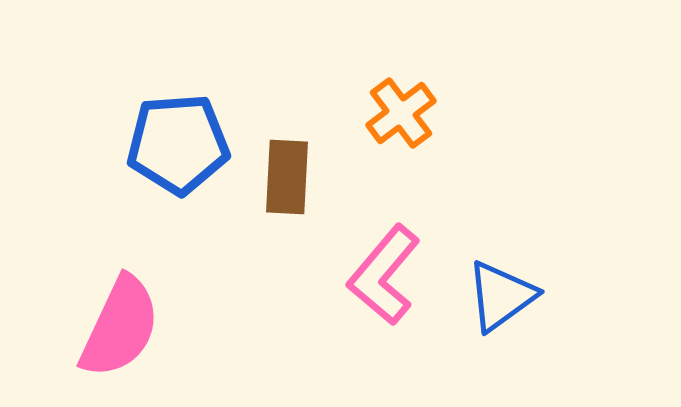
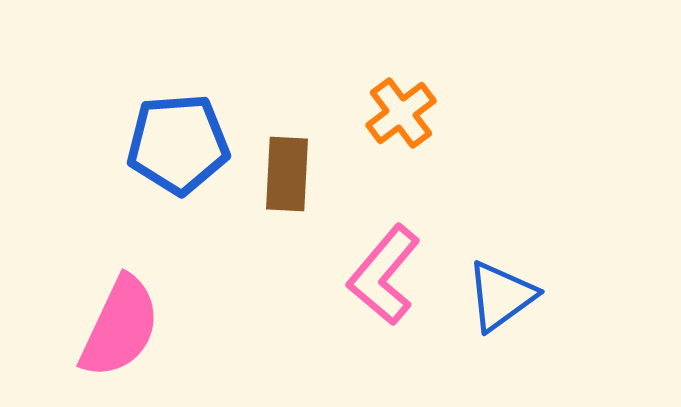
brown rectangle: moved 3 px up
